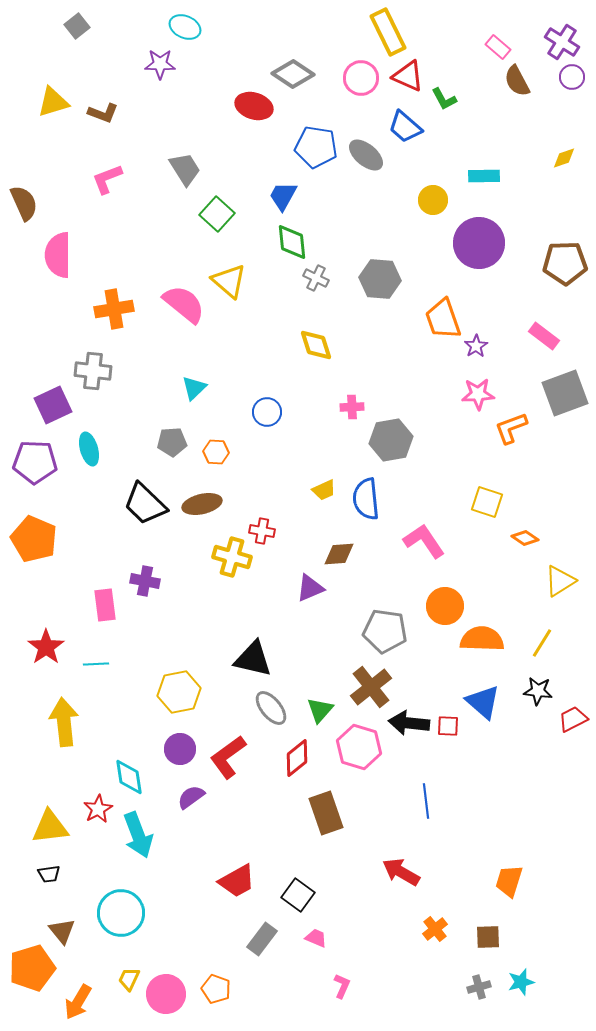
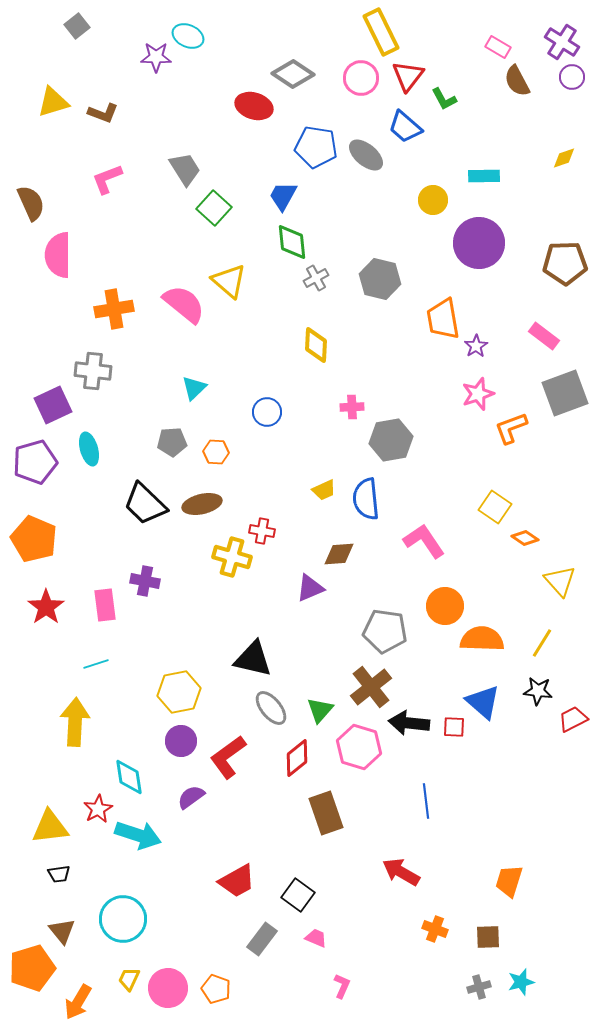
cyan ellipse at (185, 27): moved 3 px right, 9 px down
yellow rectangle at (388, 32): moved 7 px left
pink rectangle at (498, 47): rotated 10 degrees counterclockwise
purple star at (160, 64): moved 4 px left, 7 px up
red triangle at (408, 76): rotated 44 degrees clockwise
brown semicircle at (24, 203): moved 7 px right
green square at (217, 214): moved 3 px left, 6 px up
gray cross at (316, 278): rotated 35 degrees clockwise
gray hexagon at (380, 279): rotated 9 degrees clockwise
orange trapezoid at (443, 319): rotated 9 degrees clockwise
yellow diamond at (316, 345): rotated 21 degrees clockwise
pink star at (478, 394): rotated 16 degrees counterclockwise
purple pentagon at (35, 462): rotated 18 degrees counterclockwise
yellow square at (487, 502): moved 8 px right, 5 px down; rotated 16 degrees clockwise
yellow triangle at (560, 581): rotated 40 degrees counterclockwise
red star at (46, 647): moved 40 px up
cyan line at (96, 664): rotated 15 degrees counterclockwise
yellow arrow at (64, 722): moved 11 px right; rotated 9 degrees clockwise
red square at (448, 726): moved 6 px right, 1 px down
purple circle at (180, 749): moved 1 px right, 8 px up
cyan arrow at (138, 835): rotated 51 degrees counterclockwise
black trapezoid at (49, 874): moved 10 px right
cyan circle at (121, 913): moved 2 px right, 6 px down
orange cross at (435, 929): rotated 30 degrees counterclockwise
pink circle at (166, 994): moved 2 px right, 6 px up
